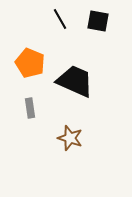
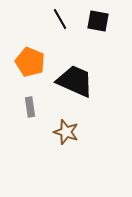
orange pentagon: moved 1 px up
gray rectangle: moved 1 px up
brown star: moved 4 px left, 6 px up
